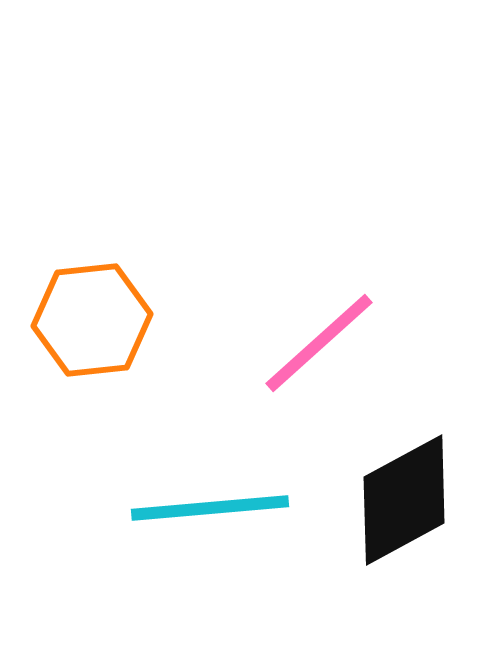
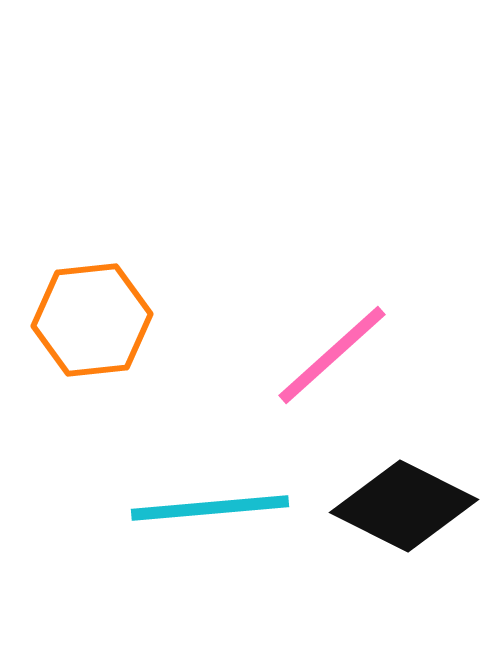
pink line: moved 13 px right, 12 px down
black diamond: moved 6 px down; rotated 55 degrees clockwise
